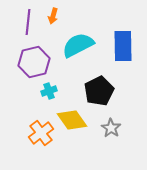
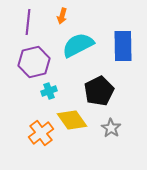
orange arrow: moved 9 px right
